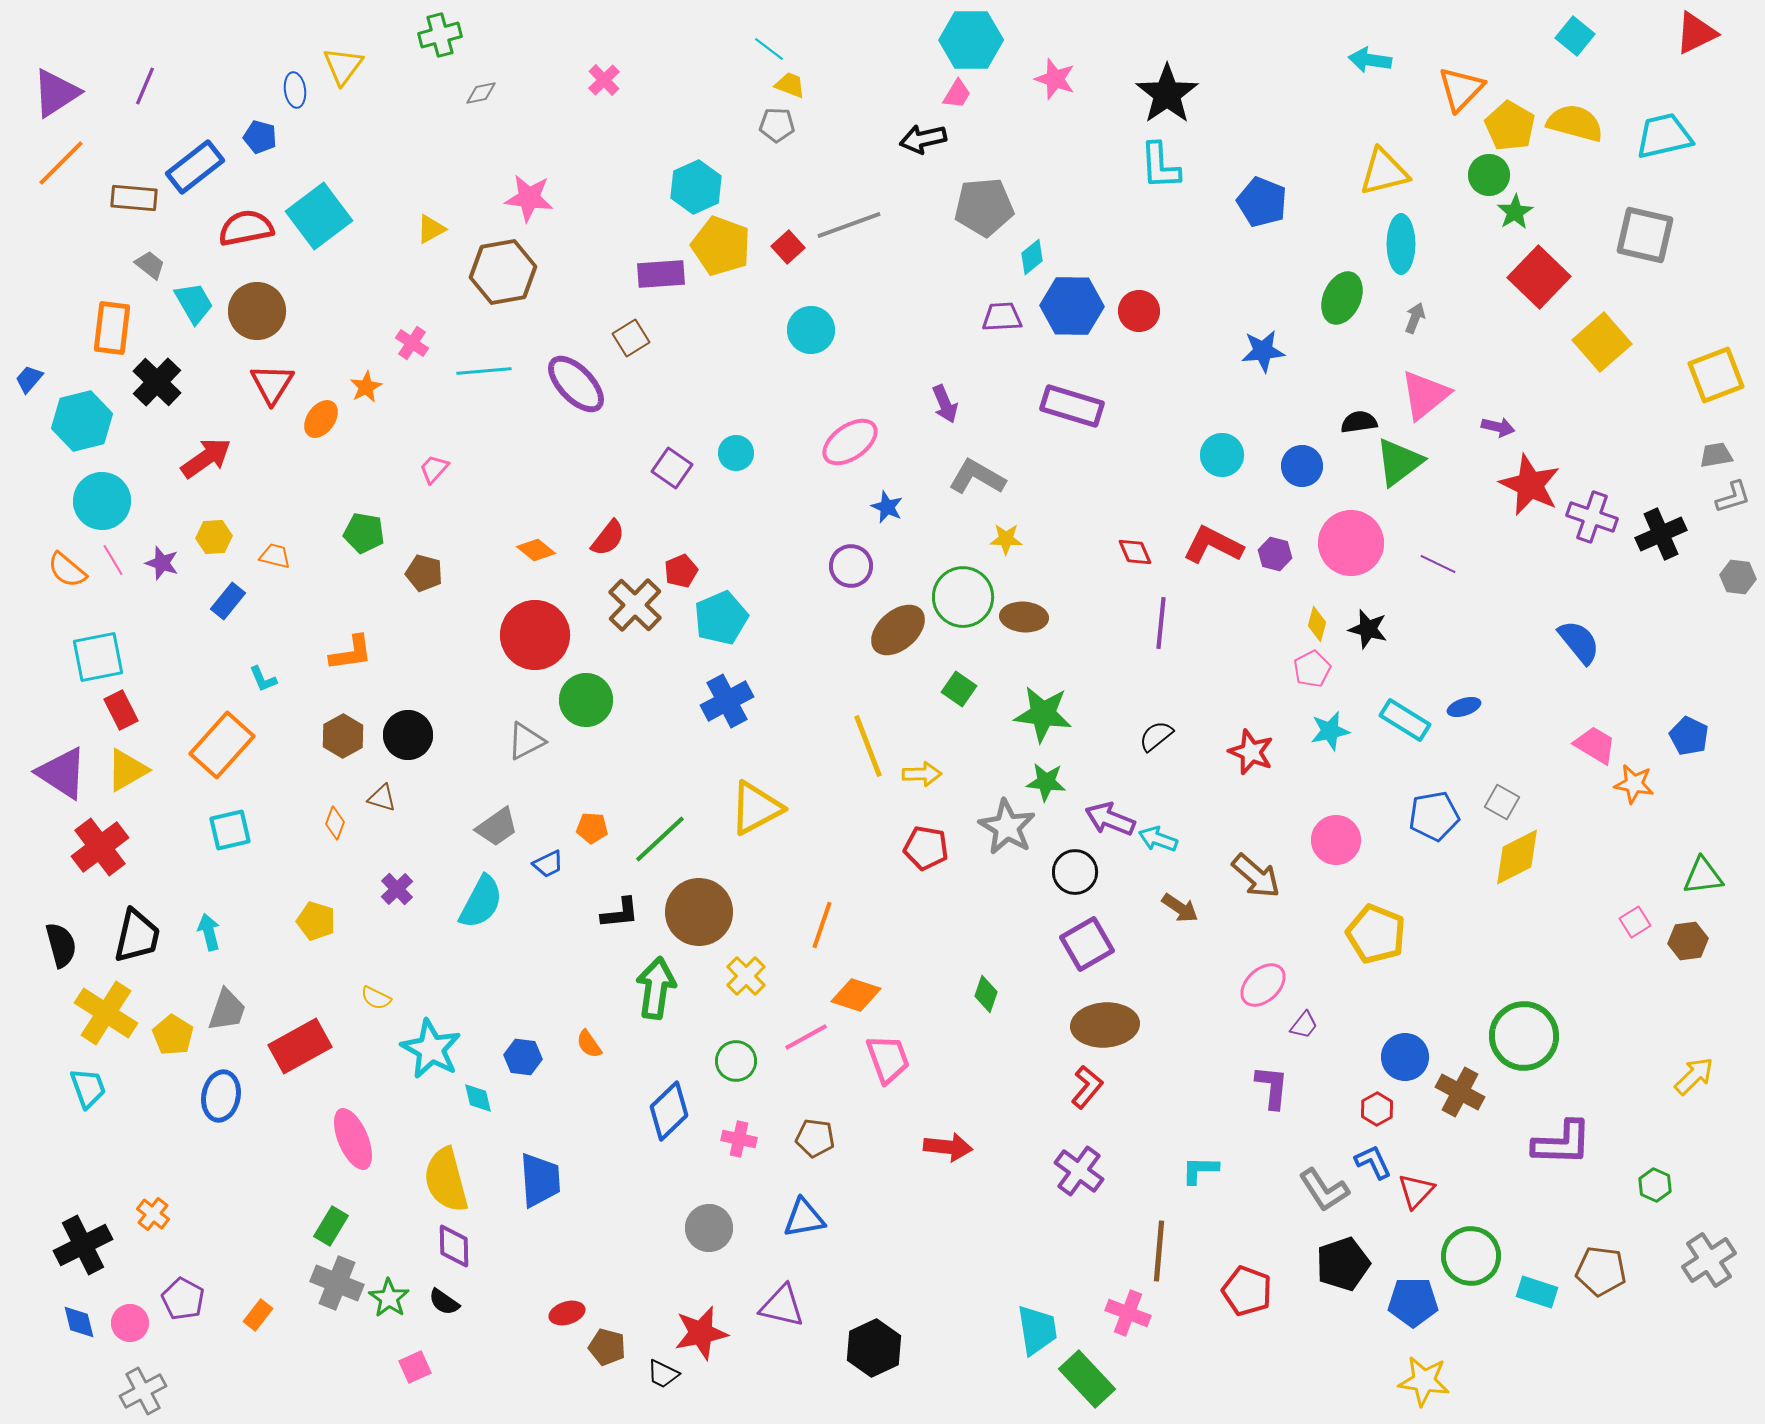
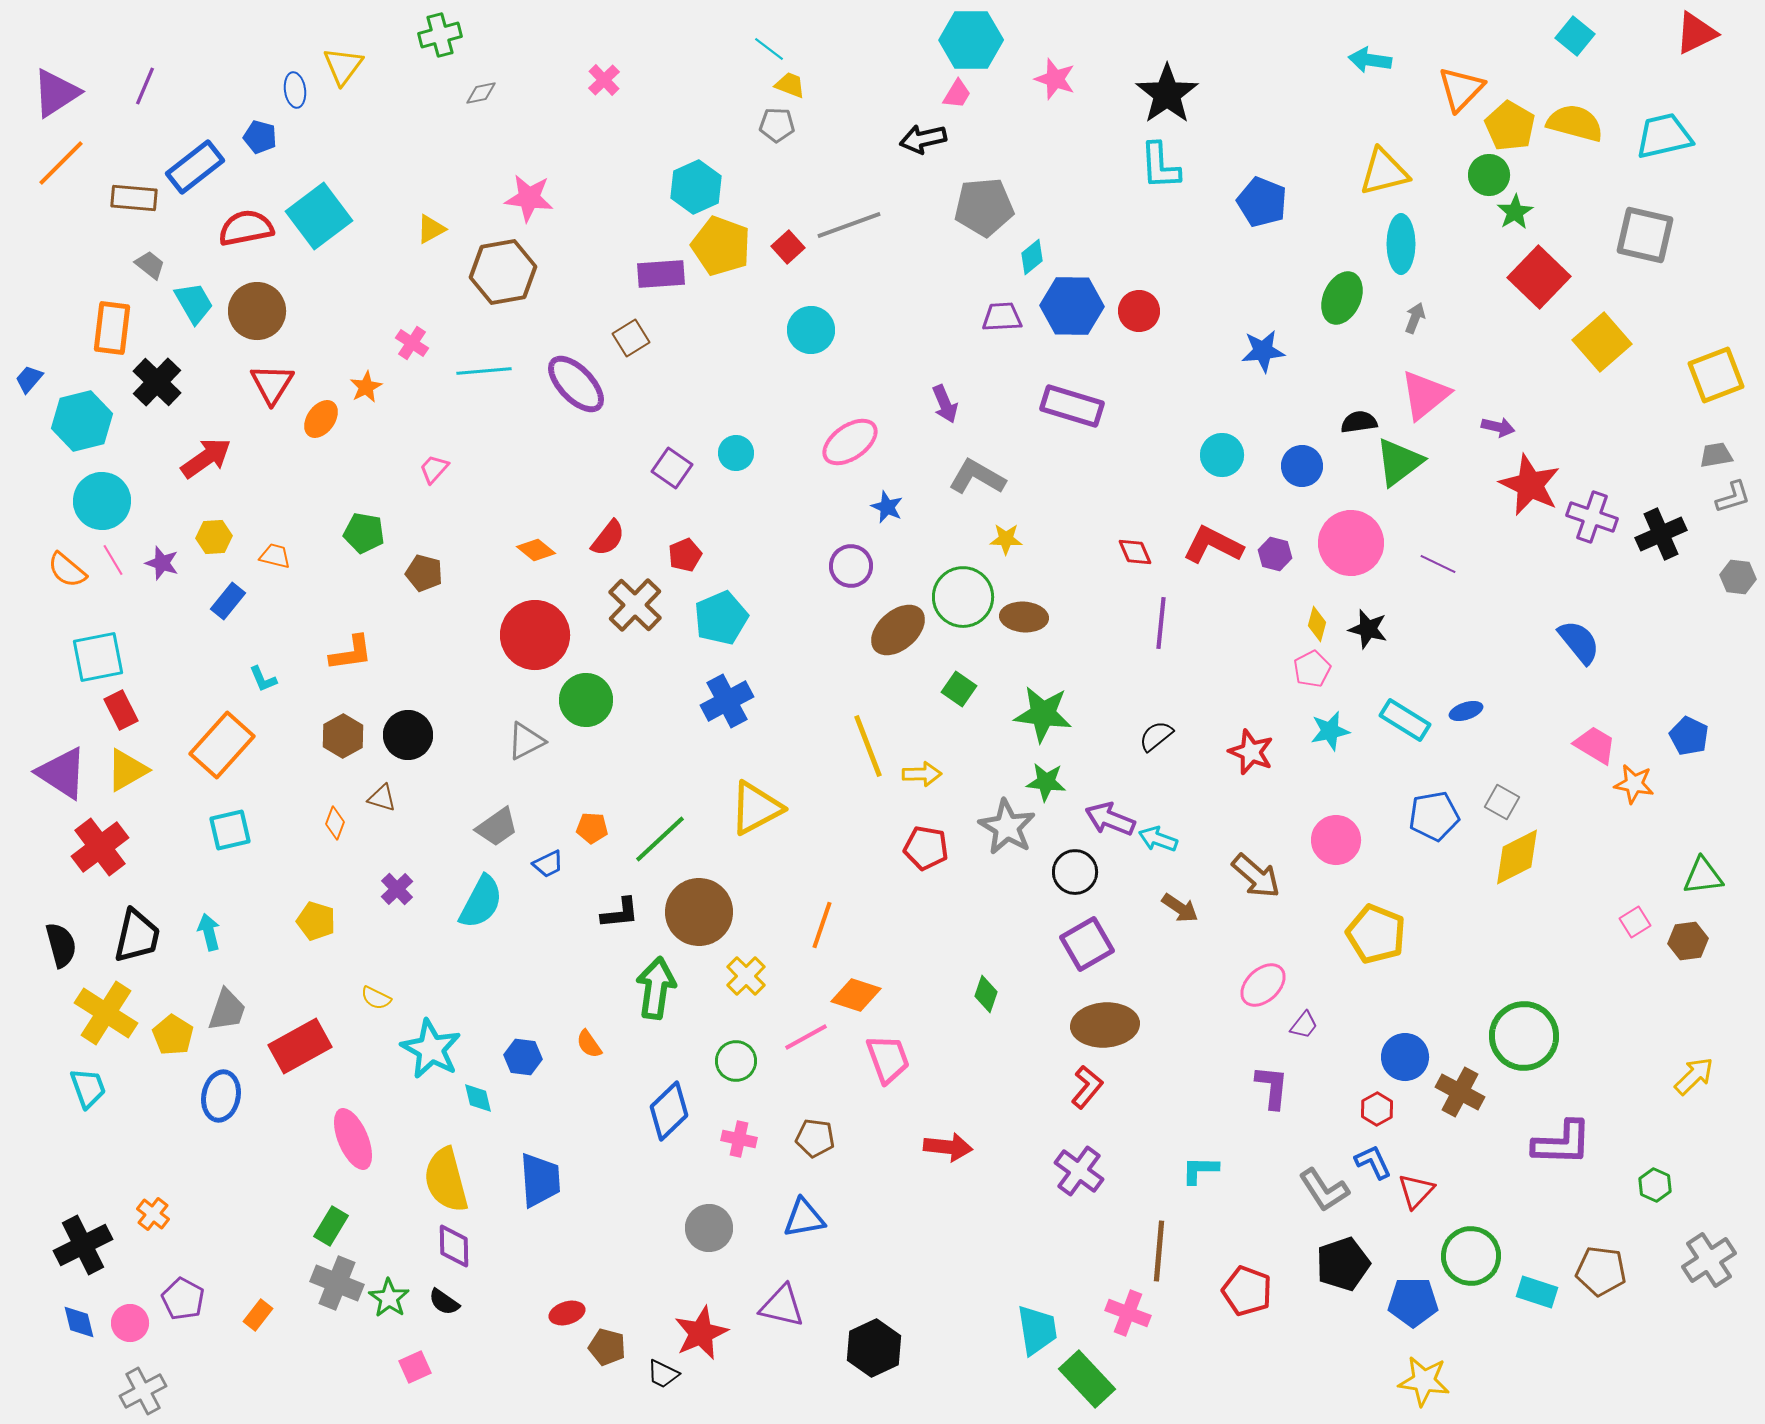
red pentagon at (681, 571): moved 4 px right, 16 px up
blue ellipse at (1464, 707): moved 2 px right, 4 px down
red star at (701, 1333): rotated 12 degrees counterclockwise
